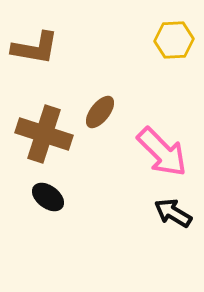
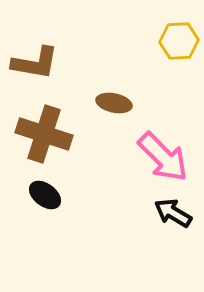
yellow hexagon: moved 5 px right, 1 px down
brown L-shape: moved 15 px down
brown ellipse: moved 14 px right, 9 px up; rotated 64 degrees clockwise
pink arrow: moved 1 px right, 5 px down
black ellipse: moved 3 px left, 2 px up
